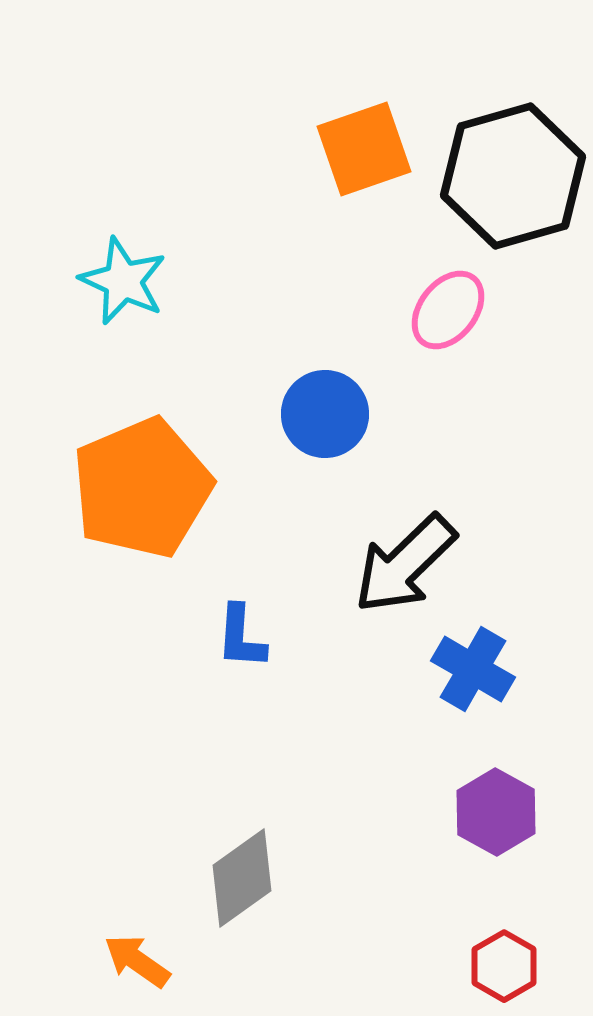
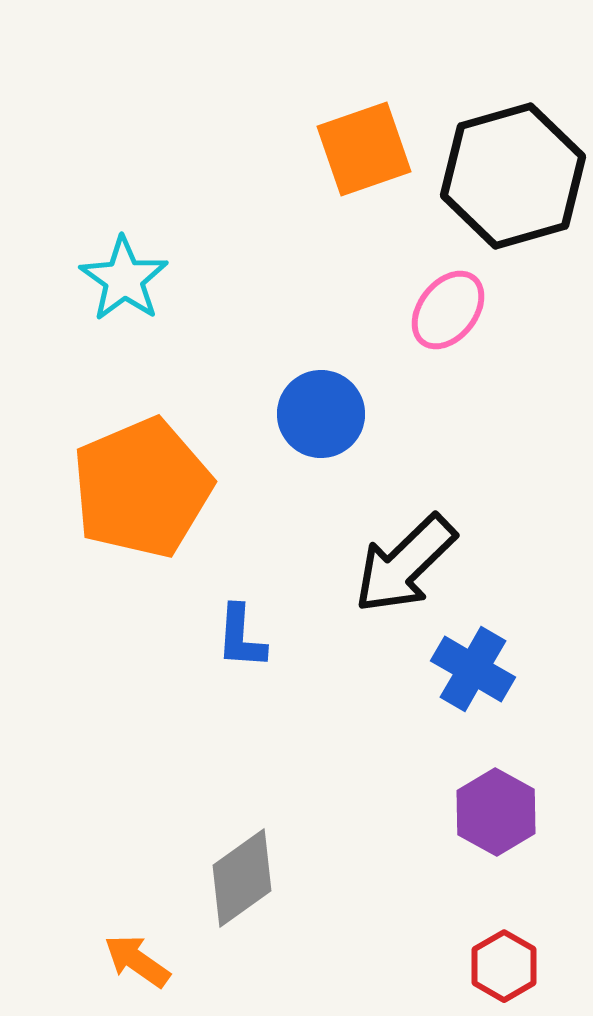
cyan star: moved 1 px right, 2 px up; rotated 10 degrees clockwise
blue circle: moved 4 px left
